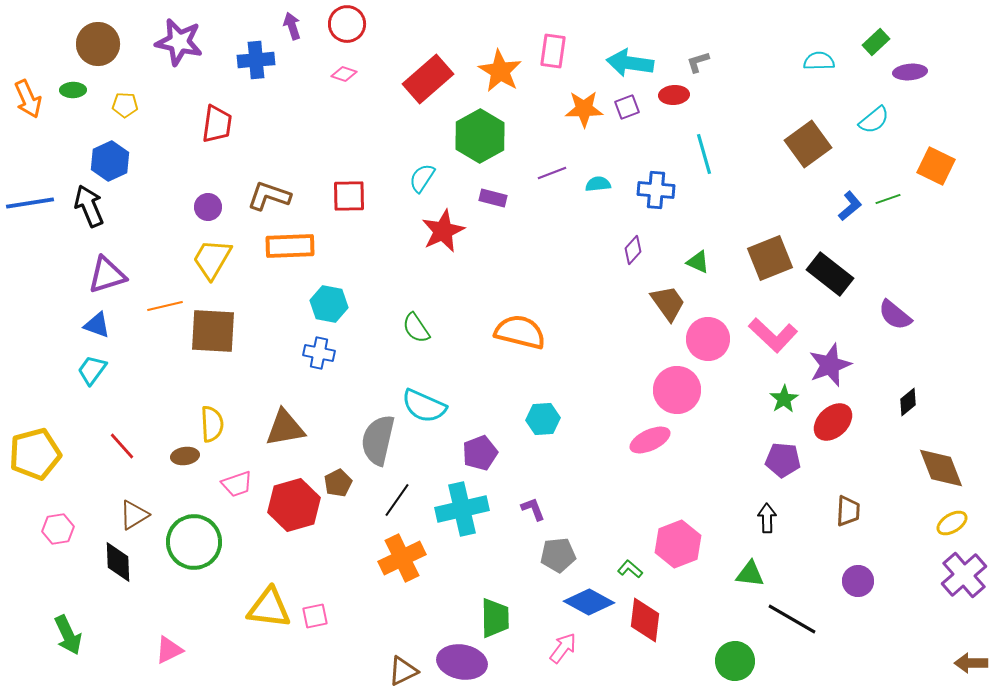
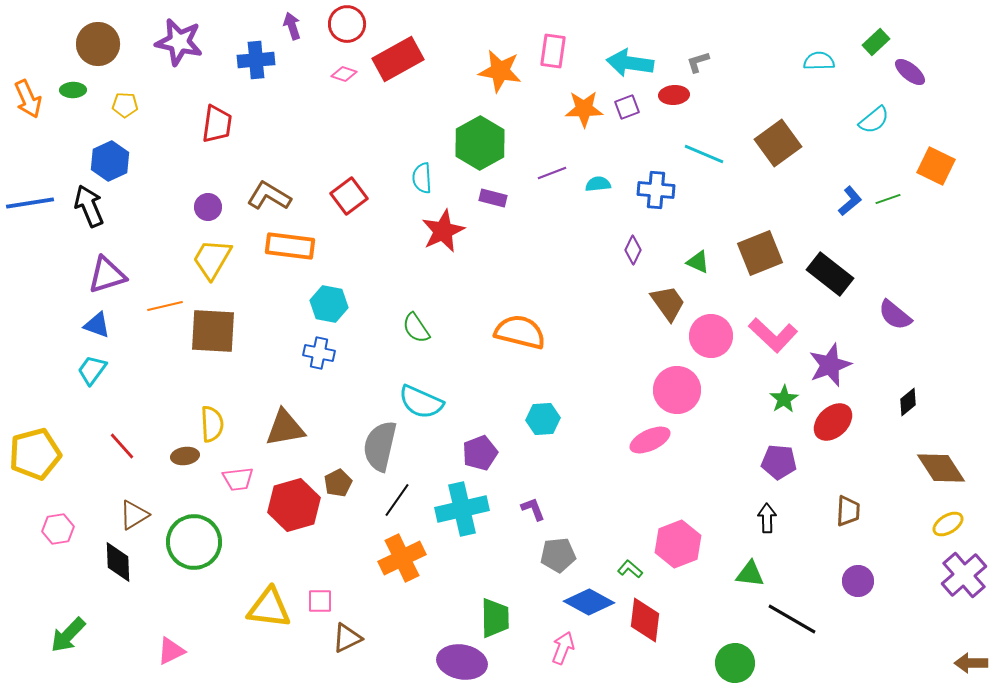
orange star at (500, 71): rotated 21 degrees counterclockwise
purple ellipse at (910, 72): rotated 44 degrees clockwise
red rectangle at (428, 79): moved 30 px left, 20 px up; rotated 12 degrees clockwise
green hexagon at (480, 136): moved 7 px down
brown square at (808, 144): moved 30 px left, 1 px up
cyan line at (704, 154): rotated 51 degrees counterclockwise
cyan semicircle at (422, 178): rotated 36 degrees counterclockwise
brown L-shape at (269, 196): rotated 12 degrees clockwise
red square at (349, 196): rotated 36 degrees counterclockwise
blue L-shape at (850, 206): moved 5 px up
orange rectangle at (290, 246): rotated 9 degrees clockwise
purple diamond at (633, 250): rotated 16 degrees counterclockwise
brown square at (770, 258): moved 10 px left, 5 px up
pink circle at (708, 339): moved 3 px right, 3 px up
cyan semicircle at (424, 406): moved 3 px left, 4 px up
gray semicircle at (378, 440): moved 2 px right, 6 px down
purple pentagon at (783, 460): moved 4 px left, 2 px down
brown diamond at (941, 468): rotated 12 degrees counterclockwise
pink trapezoid at (237, 484): moved 1 px right, 5 px up; rotated 12 degrees clockwise
yellow ellipse at (952, 523): moved 4 px left, 1 px down
pink square at (315, 616): moved 5 px right, 15 px up; rotated 12 degrees clockwise
green arrow at (68, 635): rotated 69 degrees clockwise
pink arrow at (563, 648): rotated 16 degrees counterclockwise
pink triangle at (169, 650): moved 2 px right, 1 px down
green circle at (735, 661): moved 2 px down
brown triangle at (403, 671): moved 56 px left, 33 px up
